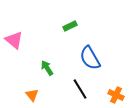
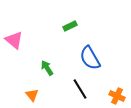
orange cross: moved 1 px right, 1 px down
